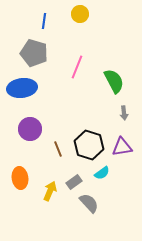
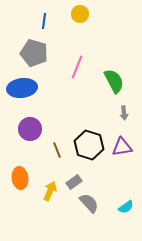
brown line: moved 1 px left, 1 px down
cyan semicircle: moved 24 px right, 34 px down
